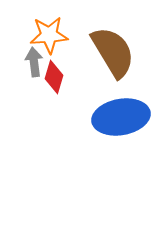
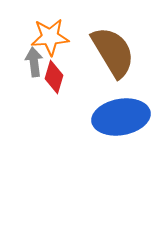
orange star: moved 1 px right, 2 px down
